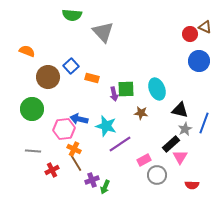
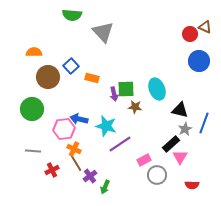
orange semicircle: moved 7 px right, 1 px down; rotated 21 degrees counterclockwise
brown star: moved 6 px left, 6 px up
purple cross: moved 2 px left, 4 px up; rotated 16 degrees counterclockwise
